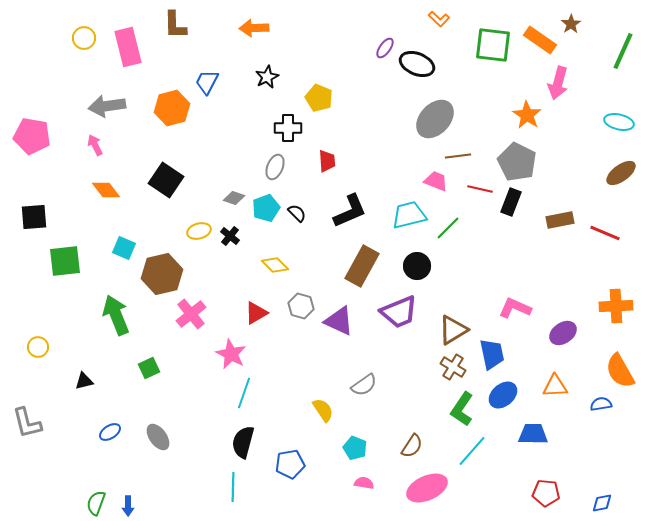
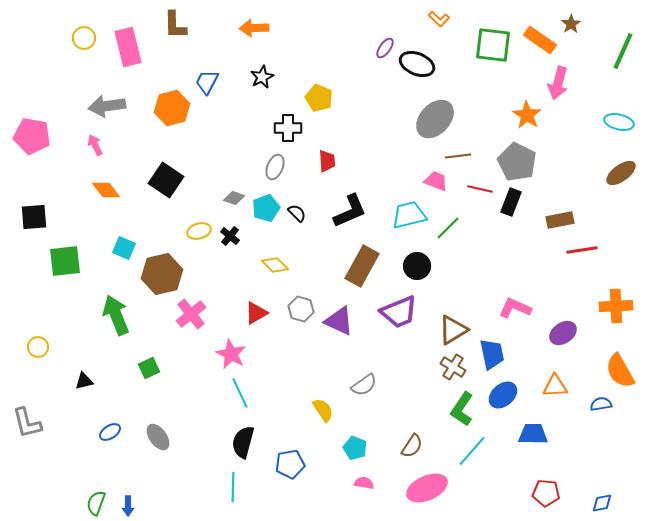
black star at (267, 77): moved 5 px left
red line at (605, 233): moved 23 px left, 17 px down; rotated 32 degrees counterclockwise
gray hexagon at (301, 306): moved 3 px down
cyan line at (244, 393): moved 4 px left; rotated 44 degrees counterclockwise
